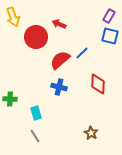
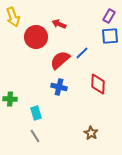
blue square: rotated 18 degrees counterclockwise
